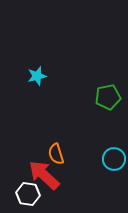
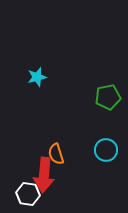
cyan star: moved 1 px down
cyan circle: moved 8 px left, 9 px up
red arrow: rotated 128 degrees counterclockwise
